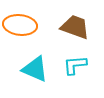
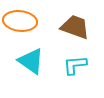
orange ellipse: moved 4 px up
cyan triangle: moved 4 px left, 8 px up; rotated 12 degrees clockwise
